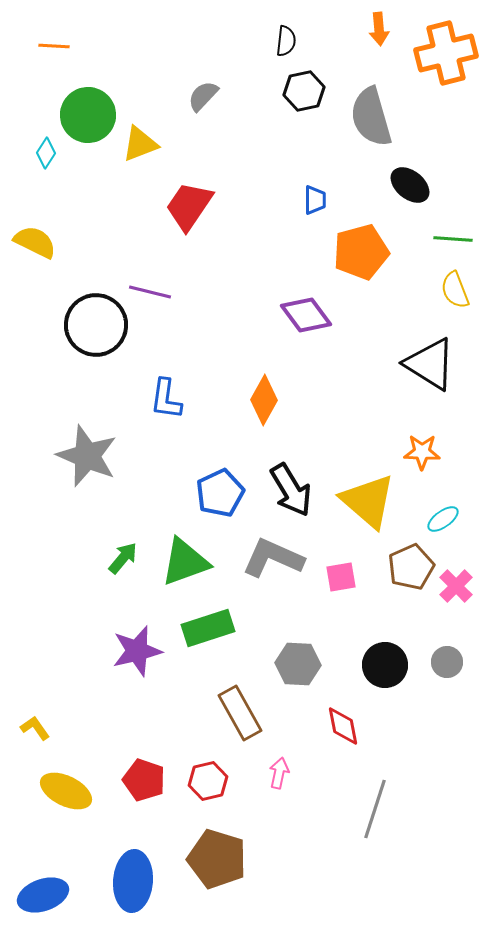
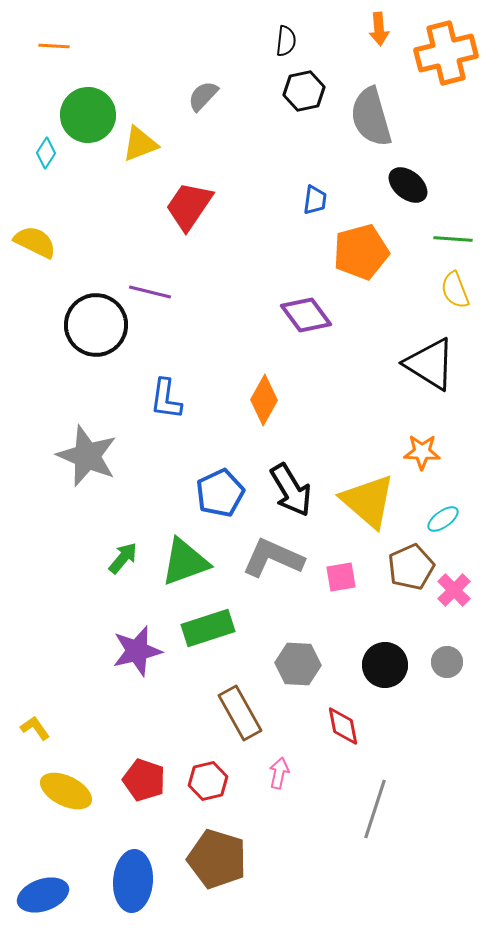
black ellipse at (410, 185): moved 2 px left
blue trapezoid at (315, 200): rotated 8 degrees clockwise
pink cross at (456, 586): moved 2 px left, 4 px down
